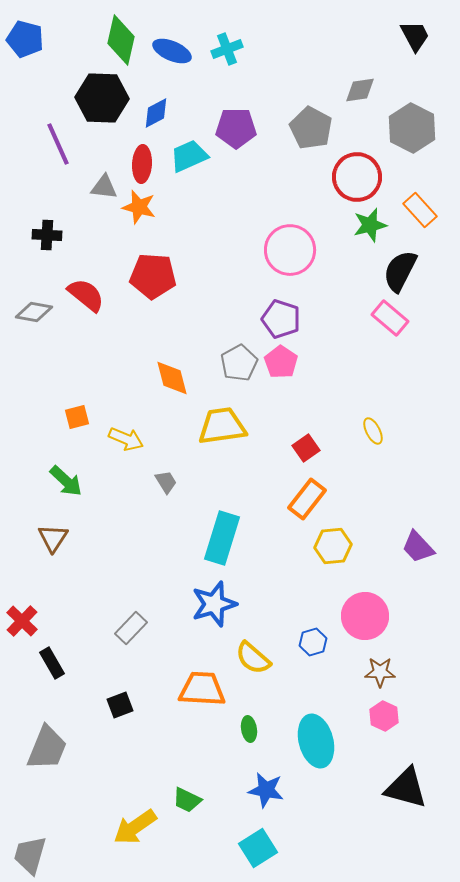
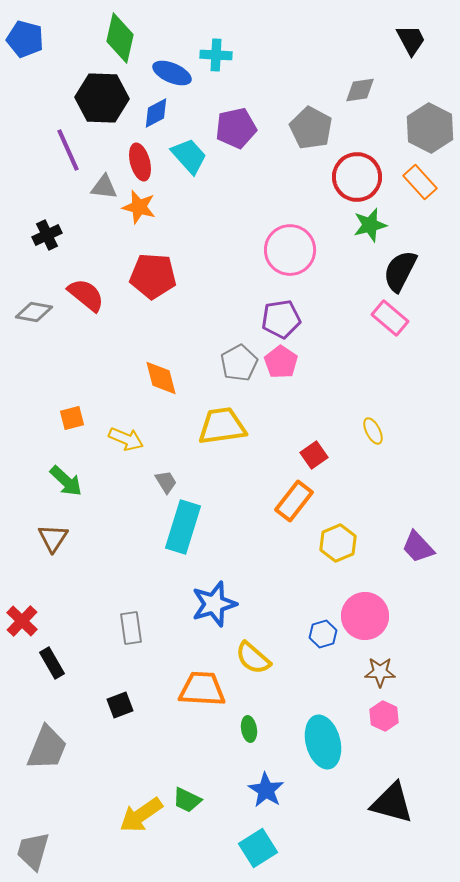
black trapezoid at (415, 36): moved 4 px left, 4 px down
green diamond at (121, 40): moved 1 px left, 2 px up
cyan cross at (227, 49): moved 11 px left, 6 px down; rotated 24 degrees clockwise
blue ellipse at (172, 51): moved 22 px down
purple pentagon at (236, 128): rotated 12 degrees counterclockwise
gray hexagon at (412, 128): moved 18 px right
purple line at (58, 144): moved 10 px right, 6 px down
cyan trapezoid at (189, 156): rotated 72 degrees clockwise
red ellipse at (142, 164): moved 2 px left, 2 px up; rotated 18 degrees counterclockwise
orange rectangle at (420, 210): moved 28 px up
black cross at (47, 235): rotated 28 degrees counterclockwise
purple pentagon at (281, 319): rotated 27 degrees counterclockwise
orange diamond at (172, 378): moved 11 px left
orange square at (77, 417): moved 5 px left, 1 px down
red square at (306, 448): moved 8 px right, 7 px down
orange rectangle at (307, 499): moved 13 px left, 2 px down
cyan rectangle at (222, 538): moved 39 px left, 11 px up
yellow hexagon at (333, 546): moved 5 px right, 3 px up; rotated 18 degrees counterclockwise
gray rectangle at (131, 628): rotated 52 degrees counterclockwise
blue hexagon at (313, 642): moved 10 px right, 8 px up
cyan ellipse at (316, 741): moved 7 px right, 1 px down
black triangle at (406, 788): moved 14 px left, 15 px down
blue star at (266, 790): rotated 21 degrees clockwise
yellow arrow at (135, 827): moved 6 px right, 12 px up
gray trapezoid at (30, 855): moved 3 px right, 4 px up
